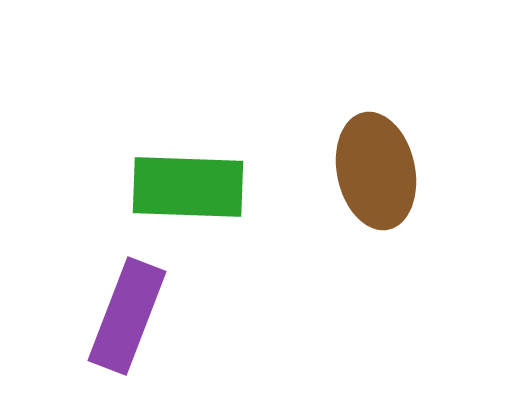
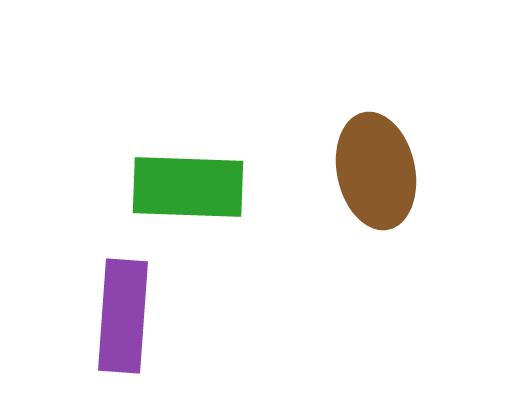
purple rectangle: moved 4 px left; rotated 17 degrees counterclockwise
